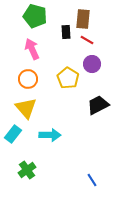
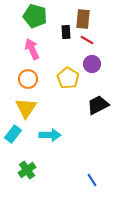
yellow triangle: rotated 15 degrees clockwise
